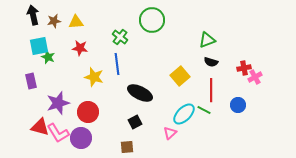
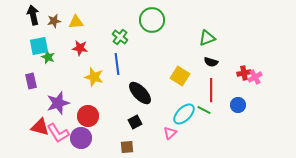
green triangle: moved 2 px up
red cross: moved 5 px down
yellow square: rotated 18 degrees counterclockwise
black ellipse: rotated 20 degrees clockwise
red circle: moved 4 px down
